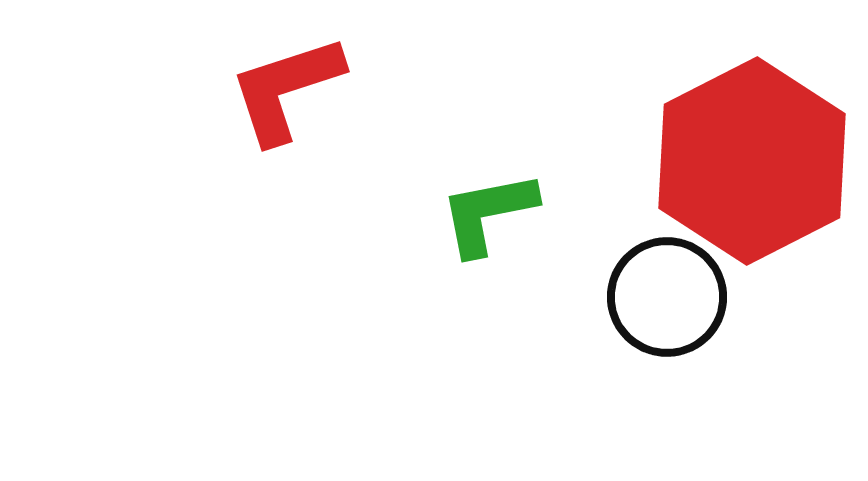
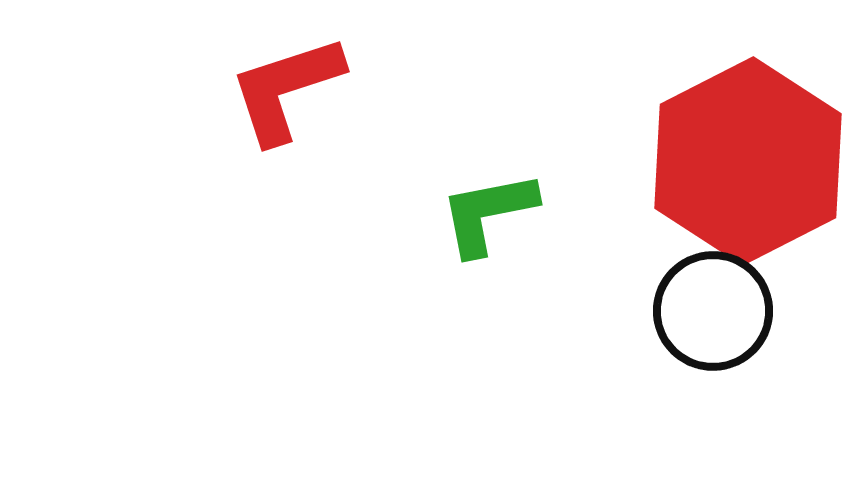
red hexagon: moved 4 px left
black circle: moved 46 px right, 14 px down
